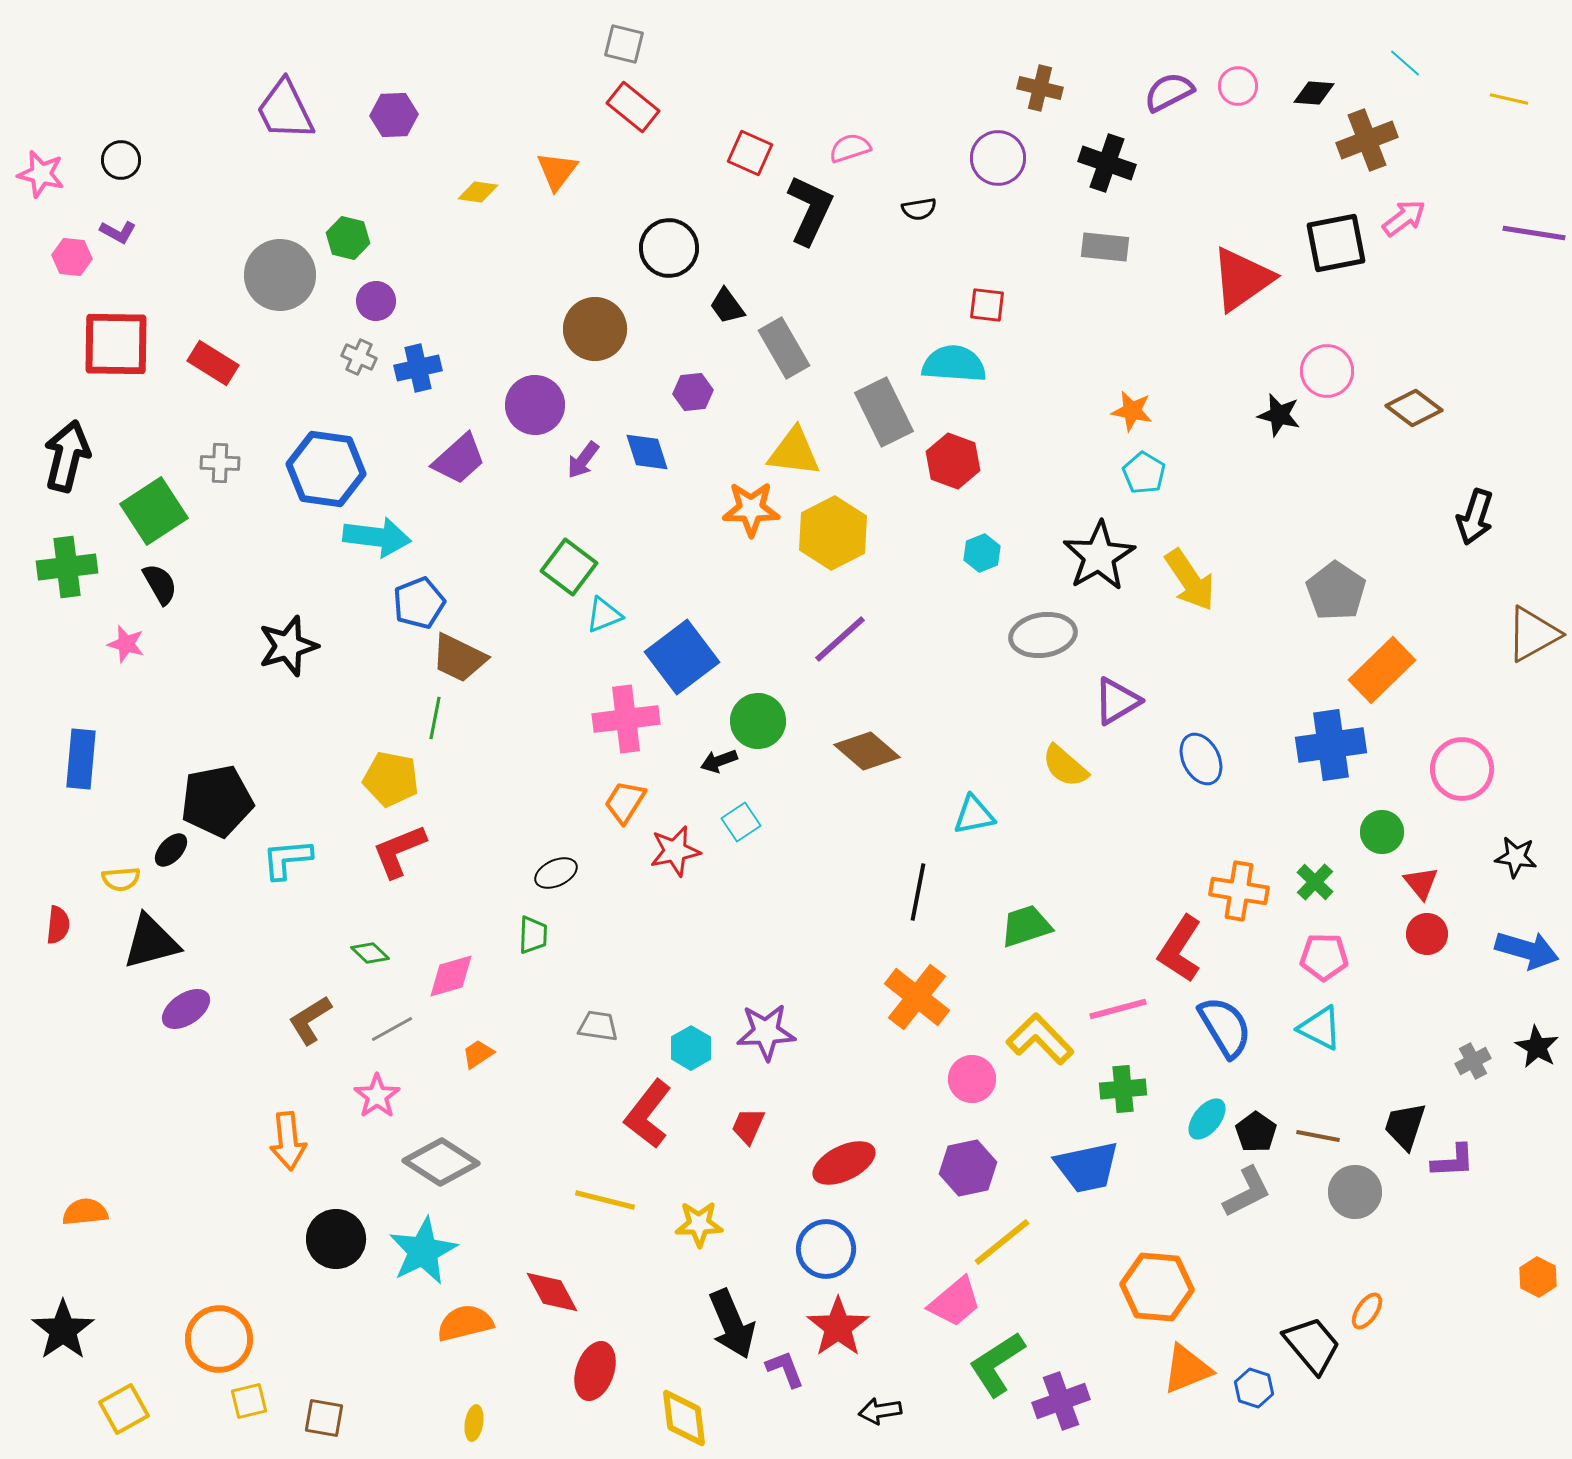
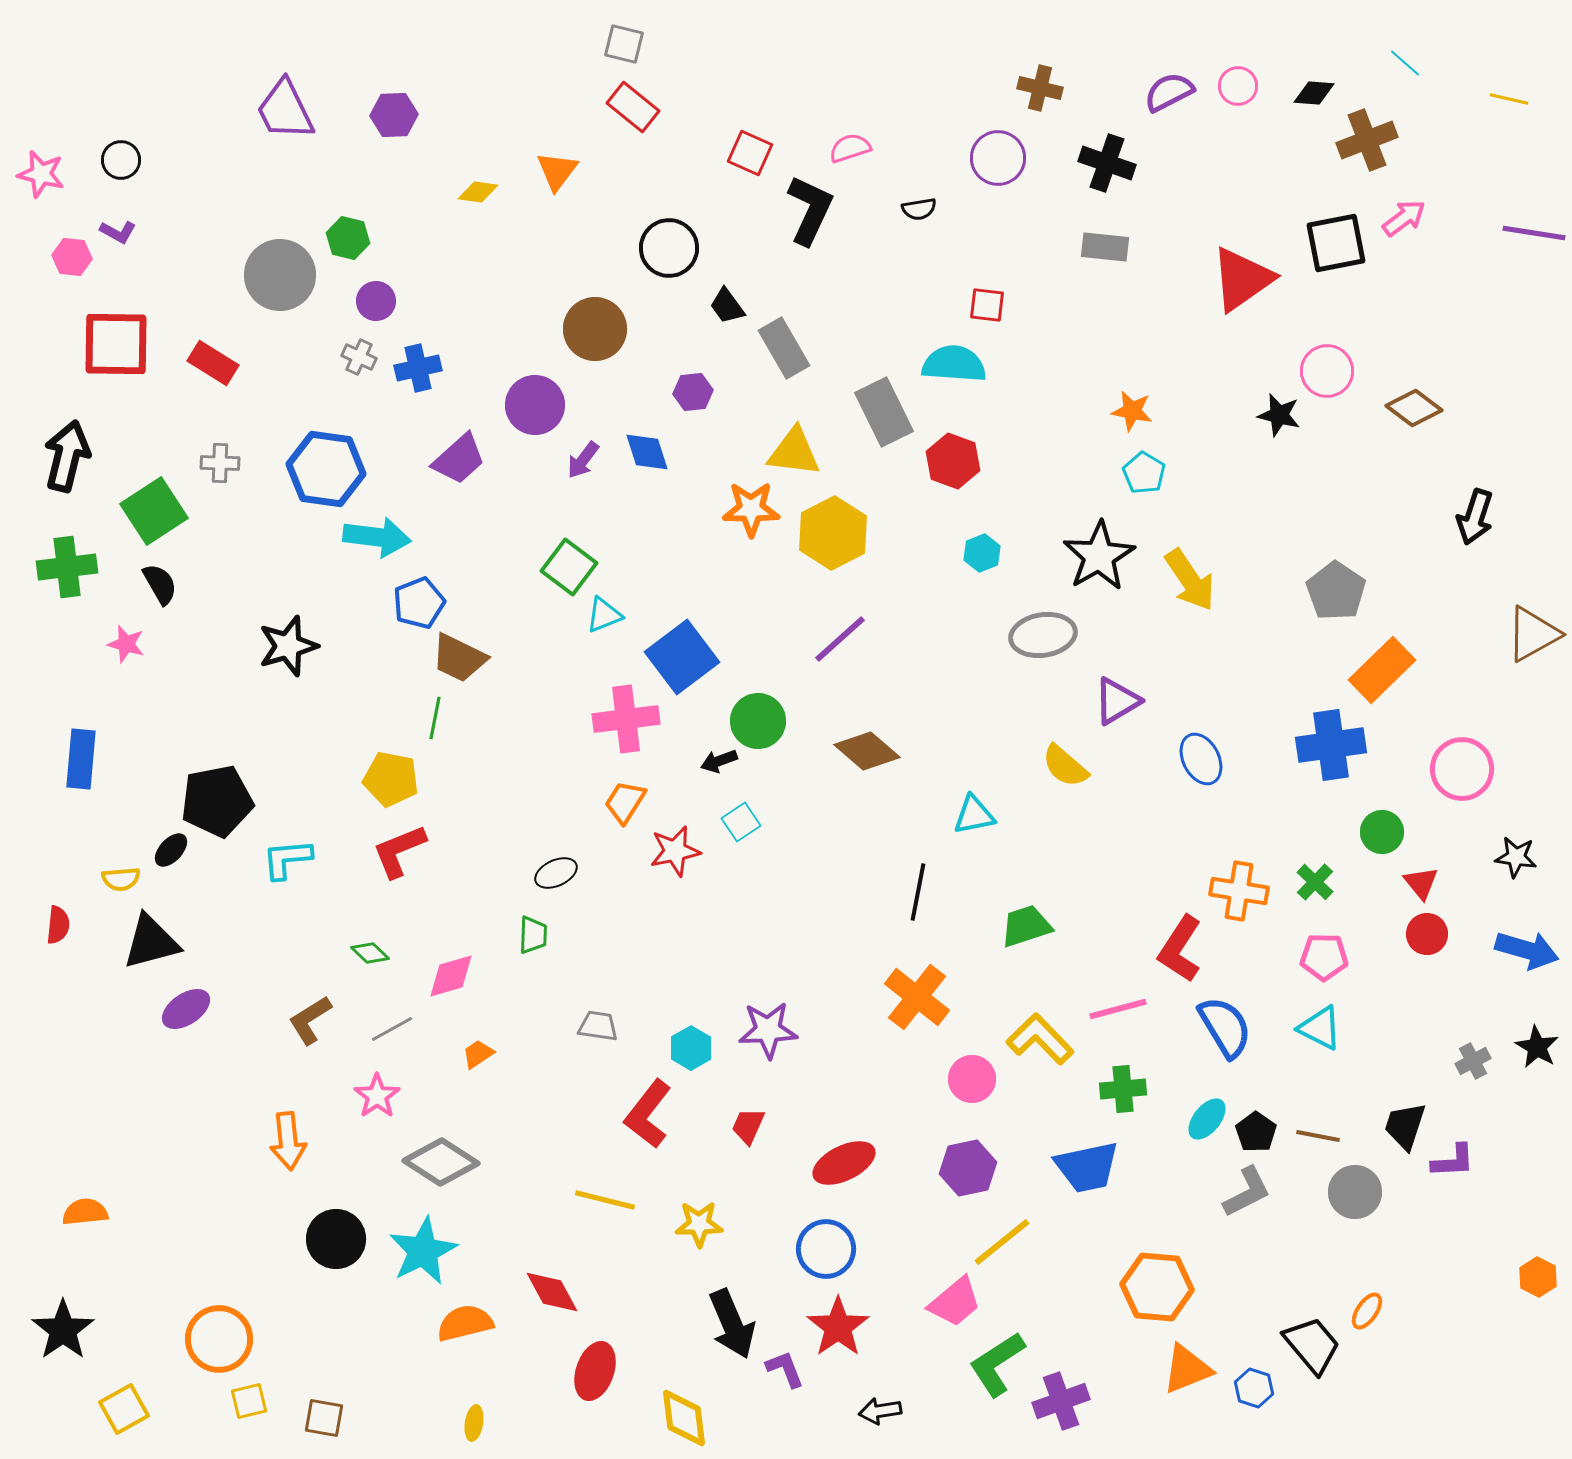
purple star at (766, 1032): moved 2 px right, 2 px up
